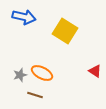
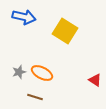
red triangle: moved 9 px down
gray star: moved 1 px left, 3 px up
brown line: moved 2 px down
